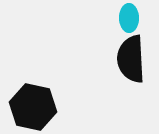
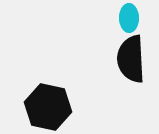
black hexagon: moved 15 px right
